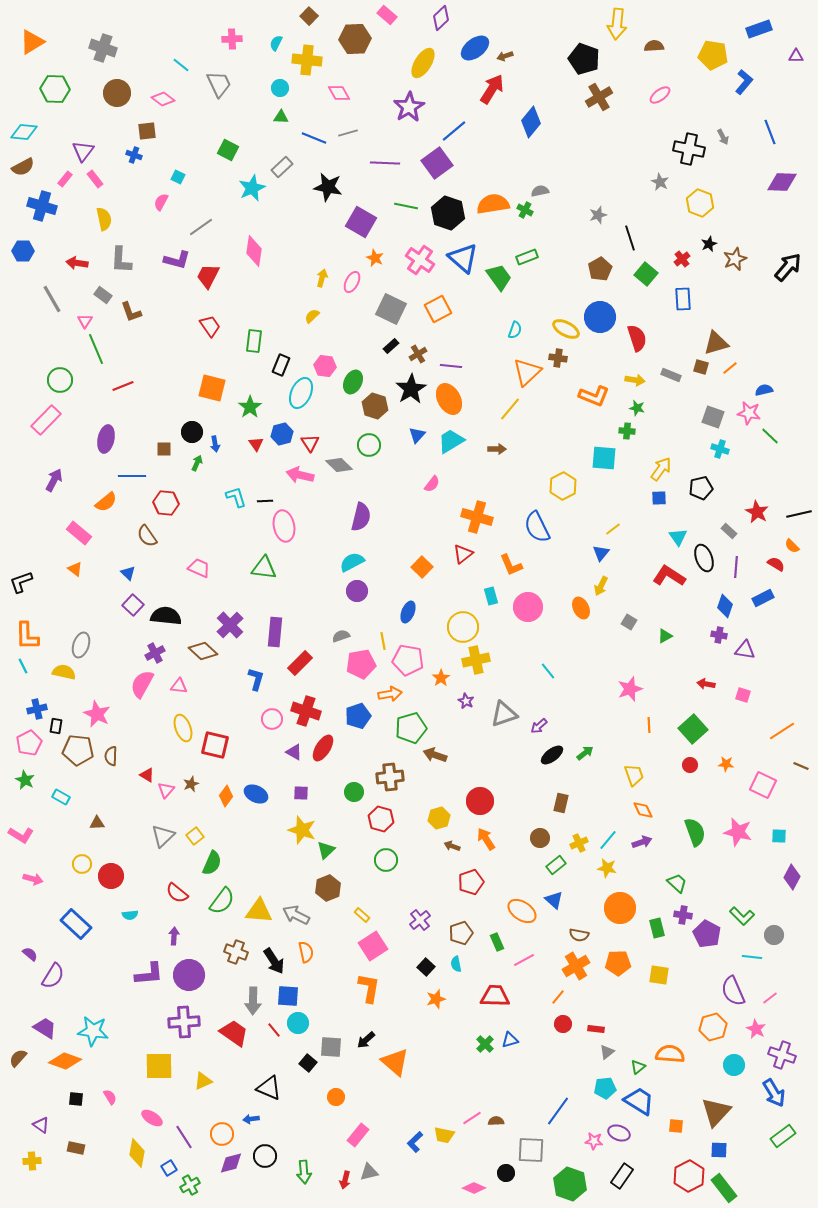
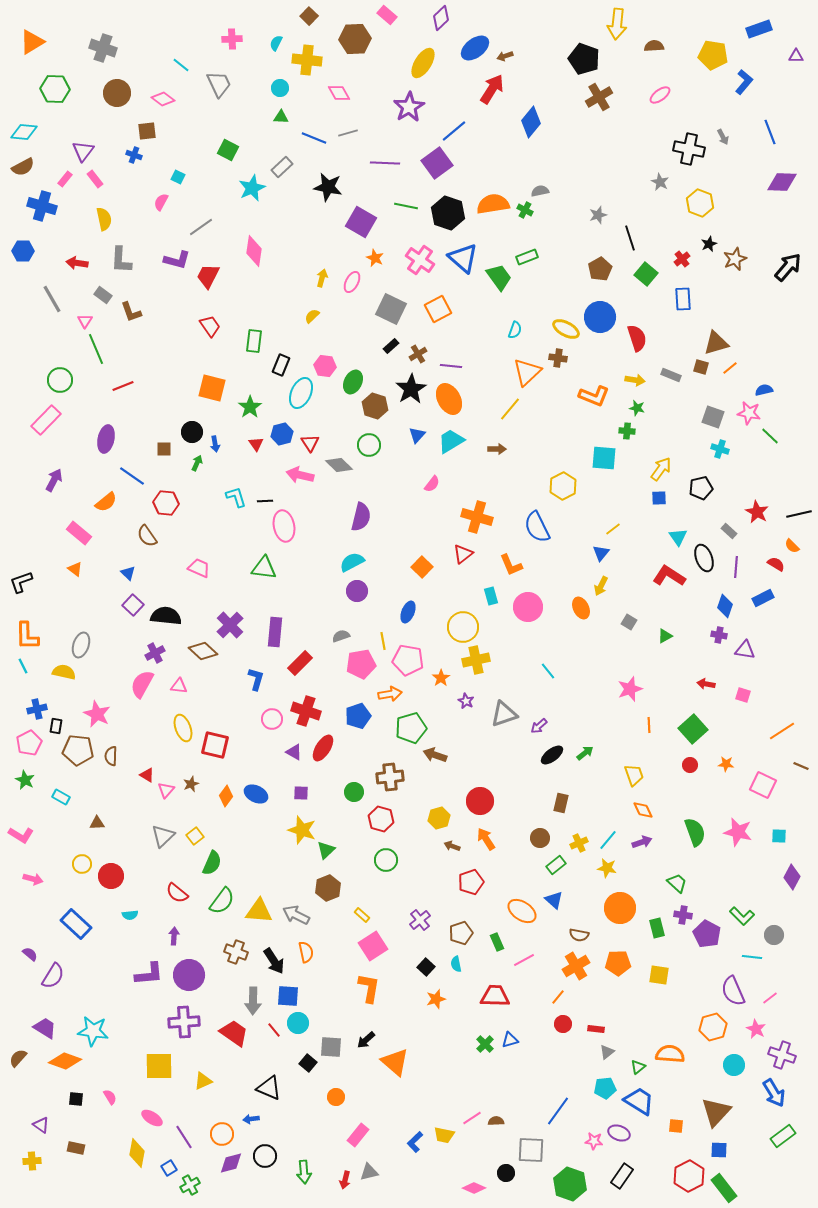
blue line at (132, 476): rotated 36 degrees clockwise
